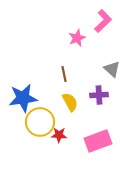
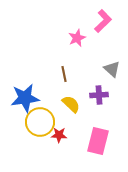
blue star: moved 2 px right
yellow semicircle: moved 1 px right, 2 px down; rotated 18 degrees counterclockwise
pink rectangle: rotated 56 degrees counterclockwise
